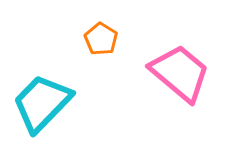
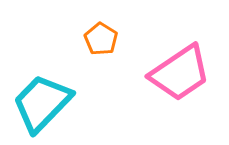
pink trapezoid: rotated 106 degrees clockwise
